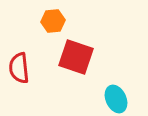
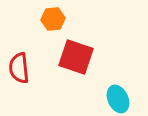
orange hexagon: moved 2 px up
cyan ellipse: moved 2 px right
